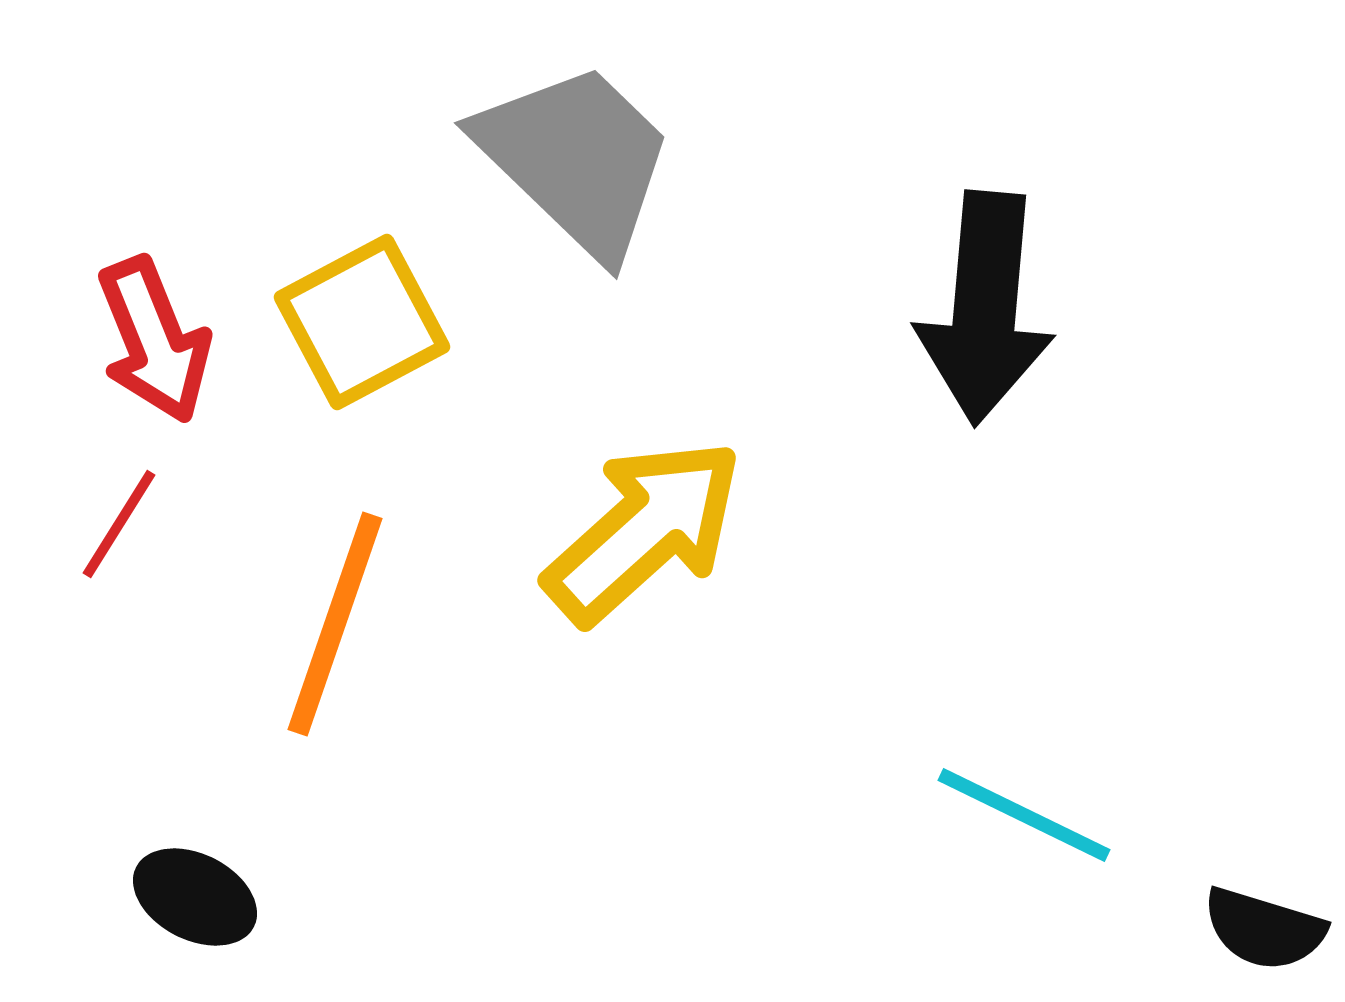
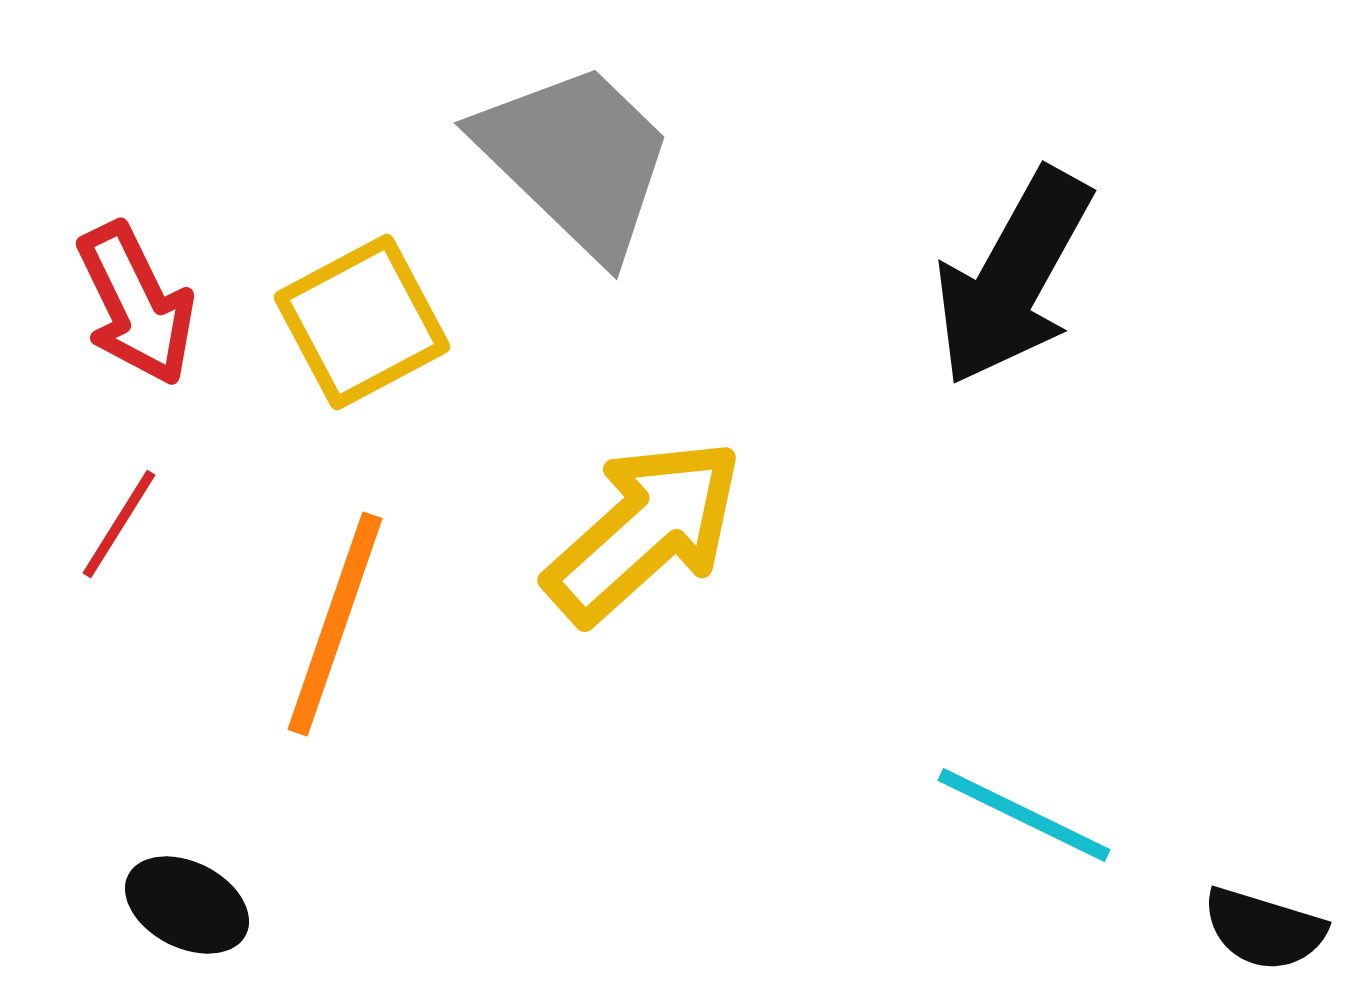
black arrow: moved 28 px right, 31 px up; rotated 24 degrees clockwise
red arrow: moved 18 px left, 36 px up; rotated 4 degrees counterclockwise
black ellipse: moved 8 px left, 8 px down
